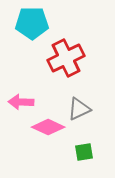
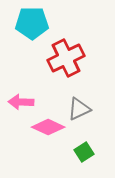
green square: rotated 24 degrees counterclockwise
